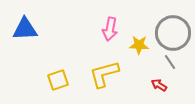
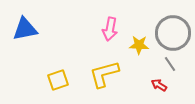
blue triangle: rotated 8 degrees counterclockwise
gray line: moved 2 px down
